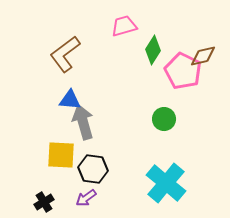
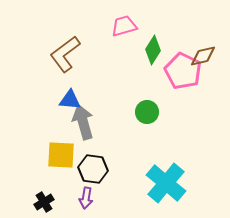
green circle: moved 17 px left, 7 px up
purple arrow: rotated 45 degrees counterclockwise
